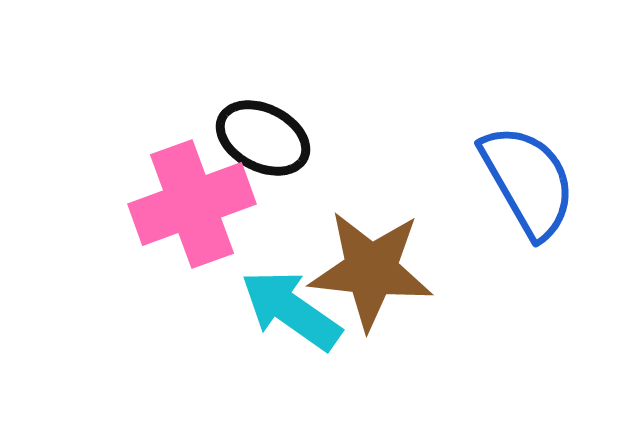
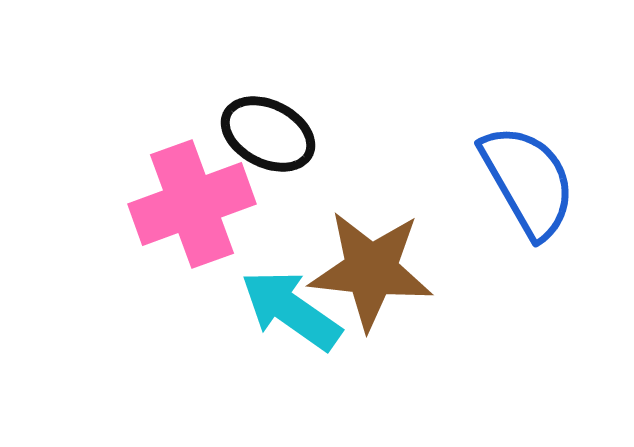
black ellipse: moved 5 px right, 4 px up
